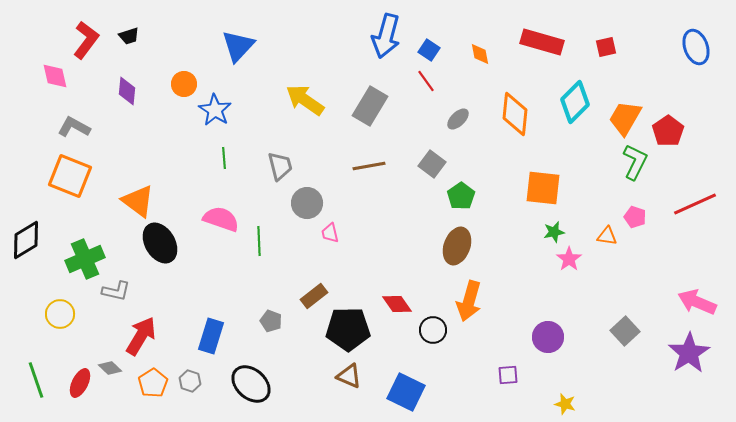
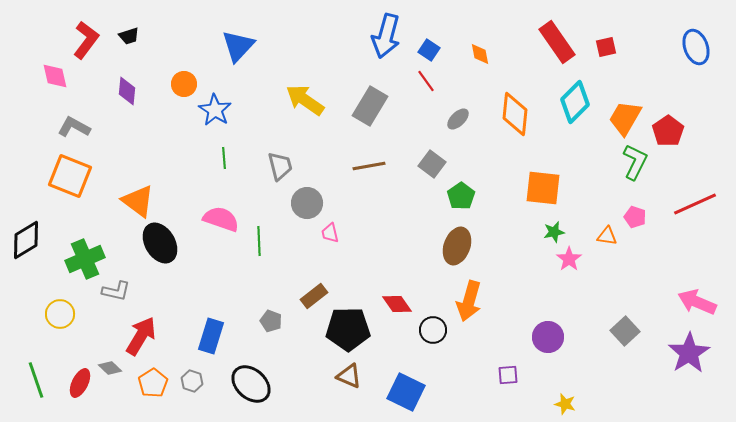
red rectangle at (542, 42): moved 15 px right; rotated 39 degrees clockwise
gray hexagon at (190, 381): moved 2 px right
